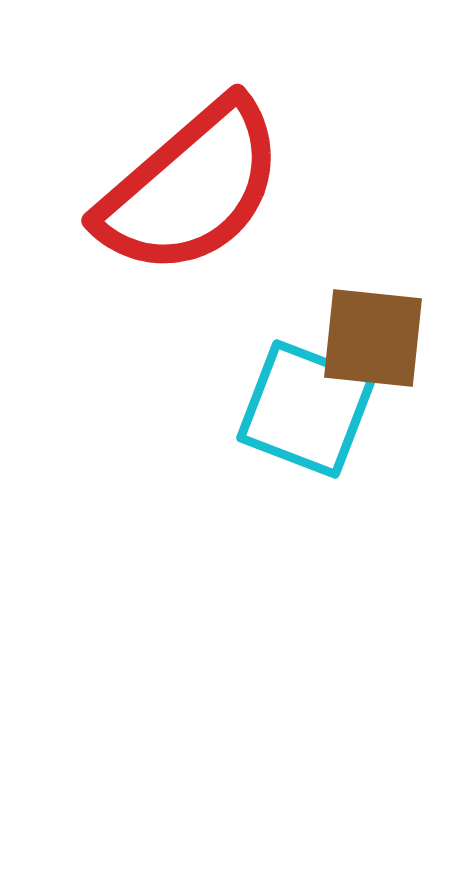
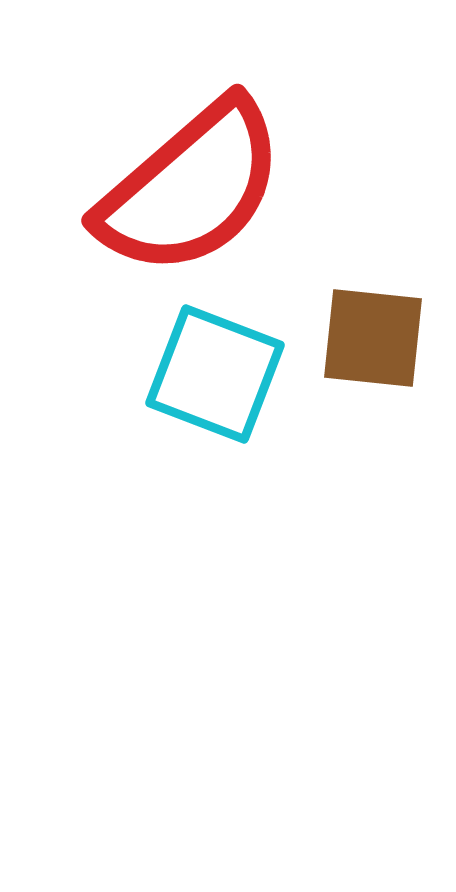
cyan square: moved 91 px left, 35 px up
